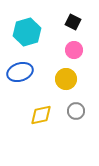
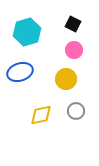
black square: moved 2 px down
